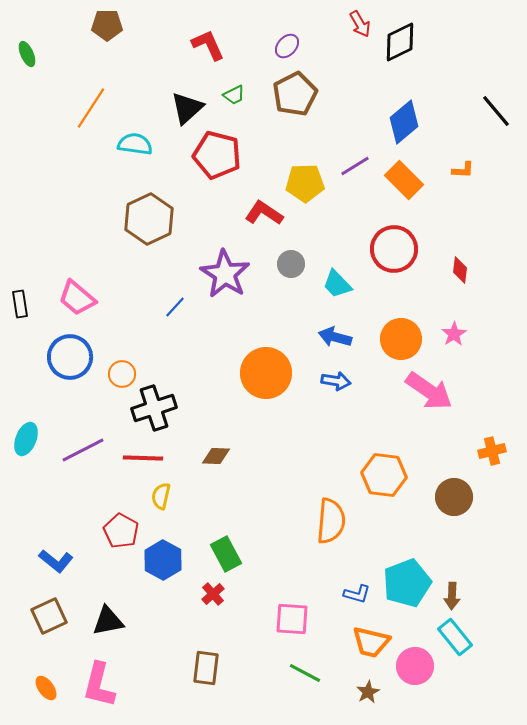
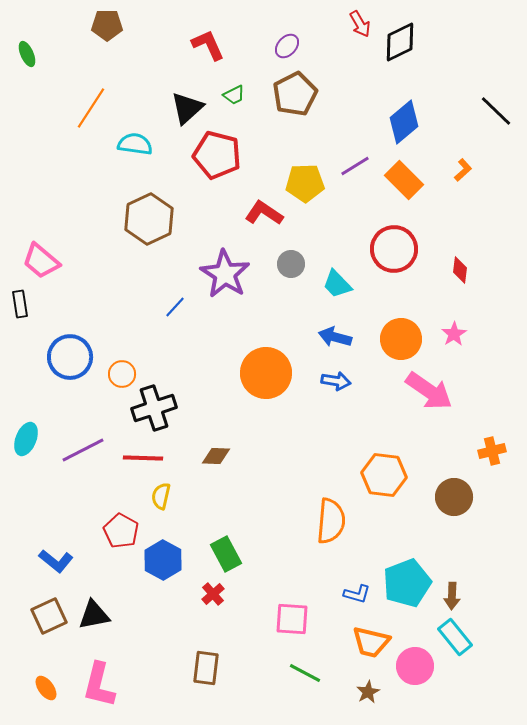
black line at (496, 111): rotated 6 degrees counterclockwise
orange L-shape at (463, 170): rotated 45 degrees counterclockwise
pink trapezoid at (77, 298): moved 36 px left, 37 px up
black triangle at (108, 621): moved 14 px left, 6 px up
